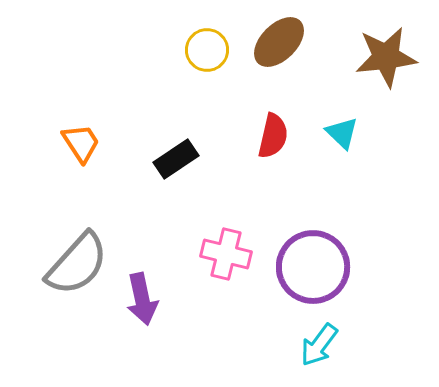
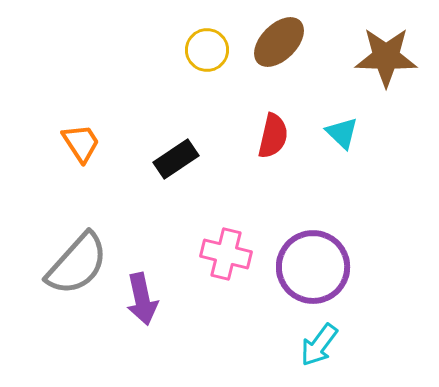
brown star: rotated 8 degrees clockwise
